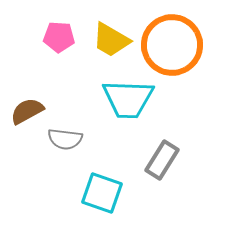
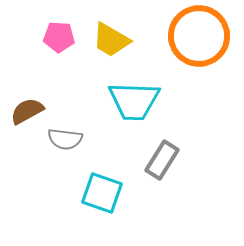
orange circle: moved 27 px right, 9 px up
cyan trapezoid: moved 6 px right, 2 px down
